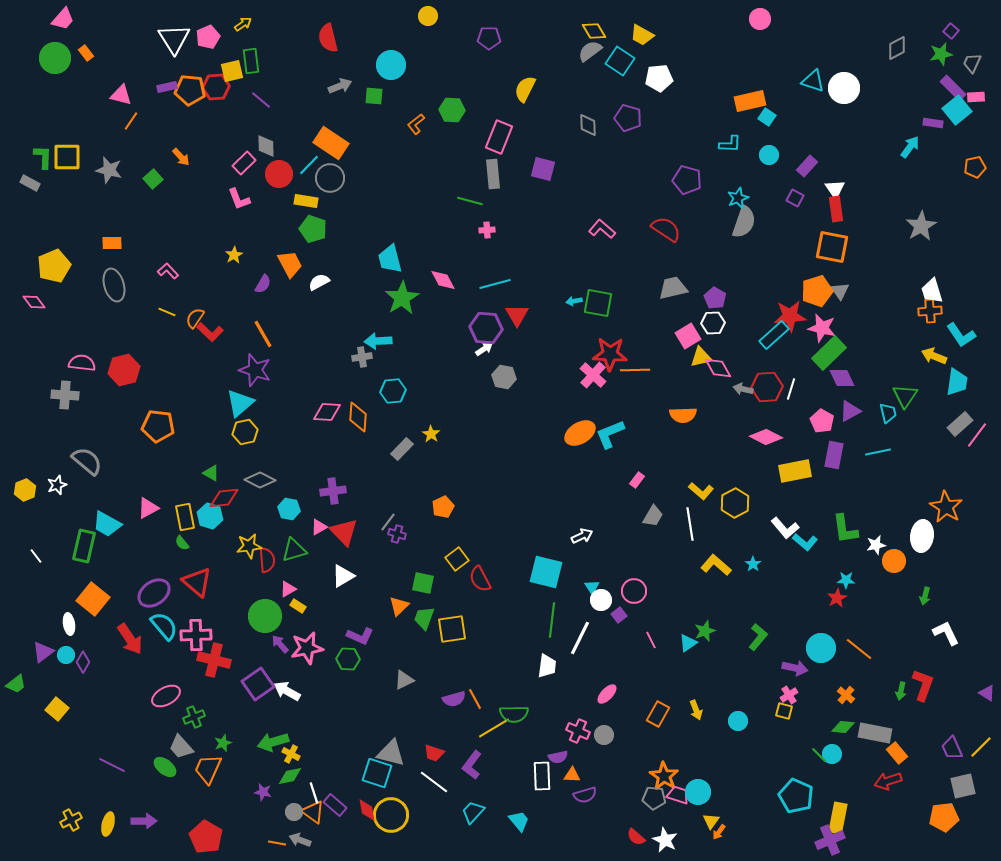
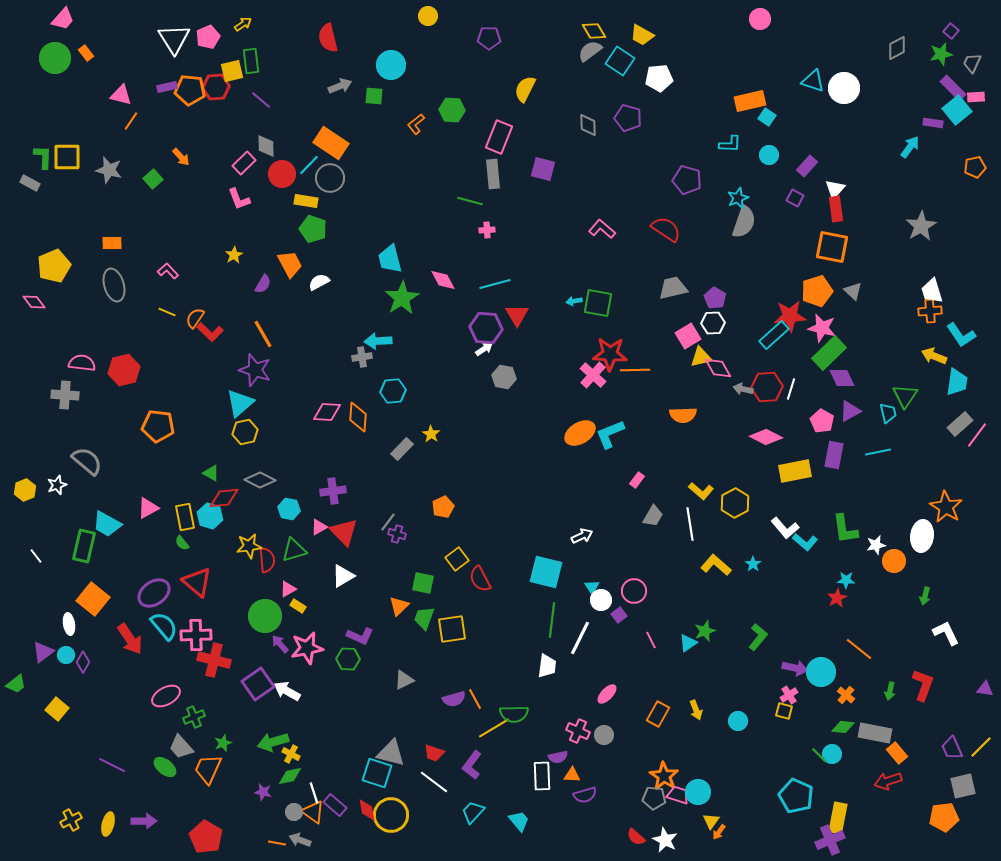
red circle at (279, 174): moved 3 px right
white triangle at (835, 189): rotated 15 degrees clockwise
gray triangle at (840, 291): moved 13 px right; rotated 12 degrees counterclockwise
cyan circle at (821, 648): moved 24 px down
green arrow at (901, 691): moved 11 px left
purple triangle at (987, 693): moved 2 px left, 4 px up; rotated 24 degrees counterclockwise
